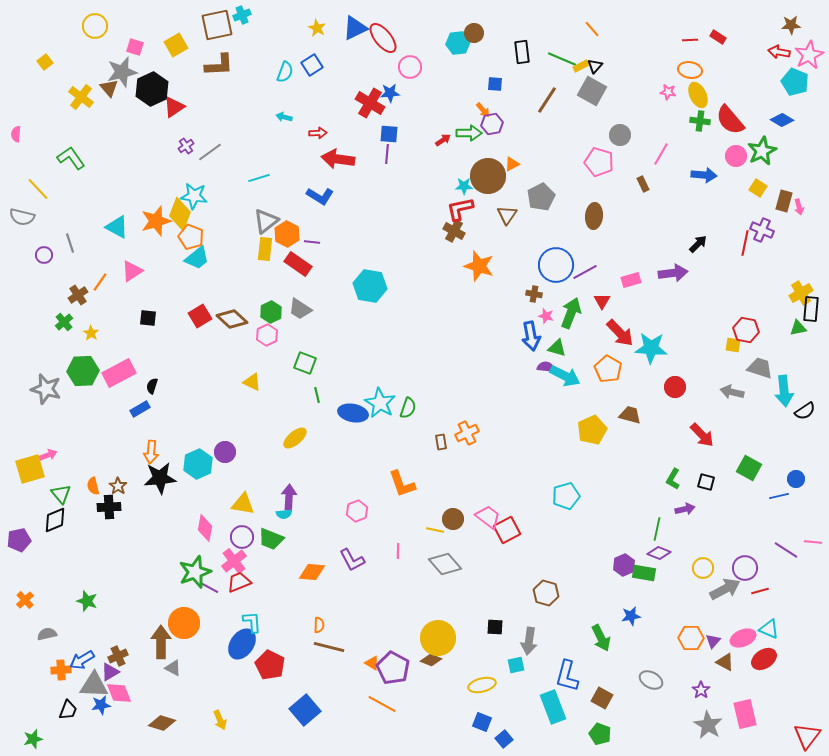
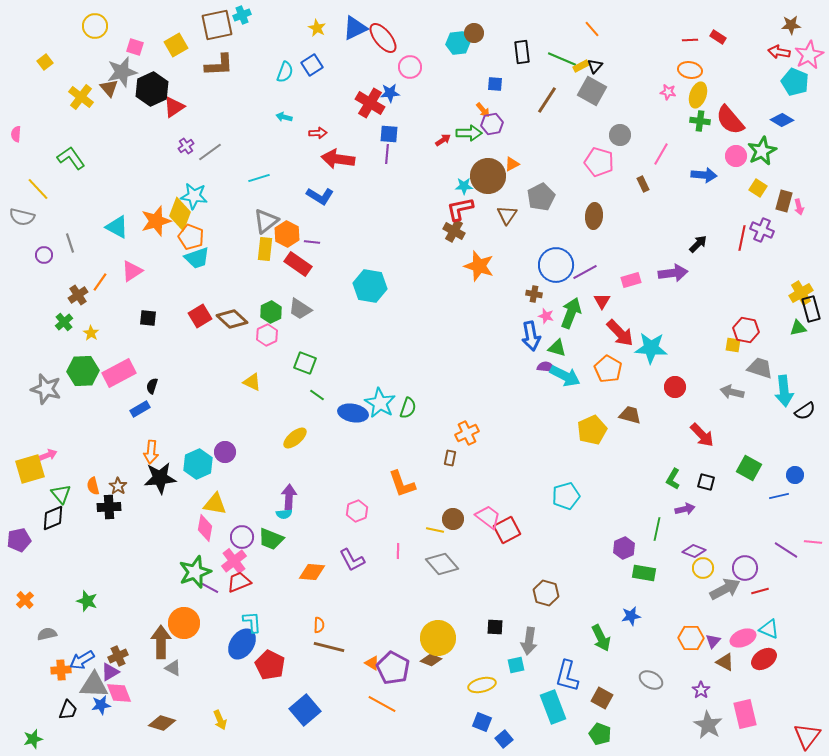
yellow ellipse at (698, 95): rotated 45 degrees clockwise
red line at (745, 243): moved 3 px left, 5 px up
cyan trapezoid at (197, 258): rotated 20 degrees clockwise
black rectangle at (811, 309): rotated 20 degrees counterclockwise
green line at (317, 395): rotated 42 degrees counterclockwise
brown rectangle at (441, 442): moved 9 px right, 16 px down; rotated 21 degrees clockwise
blue circle at (796, 479): moved 1 px left, 4 px up
yellow triangle at (243, 504): moved 28 px left
black diamond at (55, 520): moved 2 px left, 2 px up
purple diamond at (659, 553): moved 35 px right, 2 px up
gray diamond at (445, 564): moved 3 px left
purple hexagon at (624, 565): moved 17 px up
